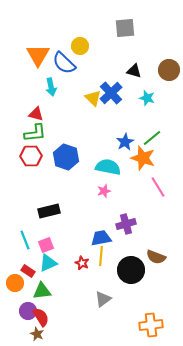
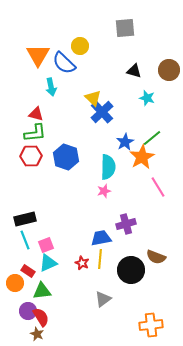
blue cross: moved 9 px left, 19 px down
orange star: moved 1 px left, 1 px up; rotated 25 degrees clockwise
cyan semicircle: rotated 80 degrees clockwise
black rectangle: moved 24 px left, 8 px down
yellow line: moved 1 px left, 3 px down
